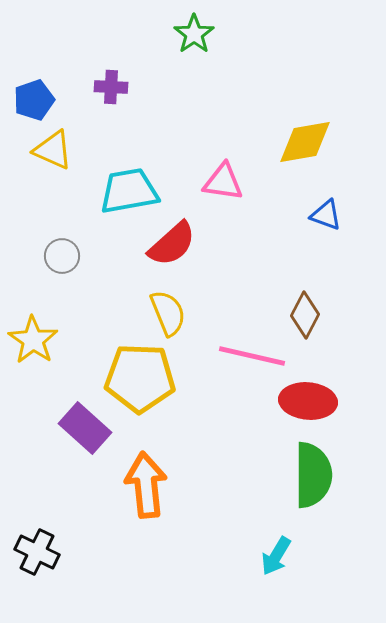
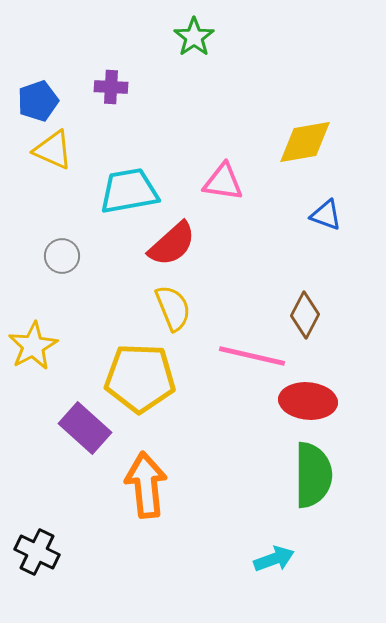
green star: moved 3 px down
blue pentagon: moved 4 px right, 1 px down
yellow semicircle: moved 5 px right, 5 px up
yellow star: moved 6 px down; rotated 9 degrees clockwise
cyan arrow: moved 2 px left, 3 px down; rotated 141 degrees counterclockwise
